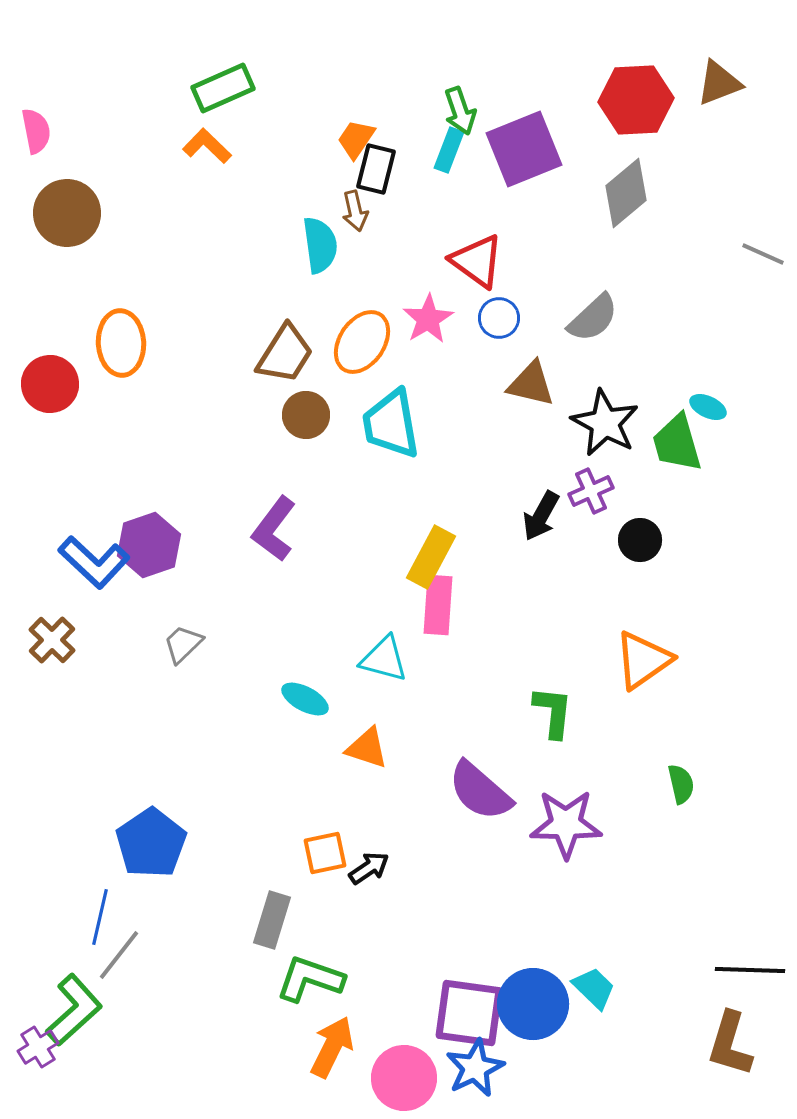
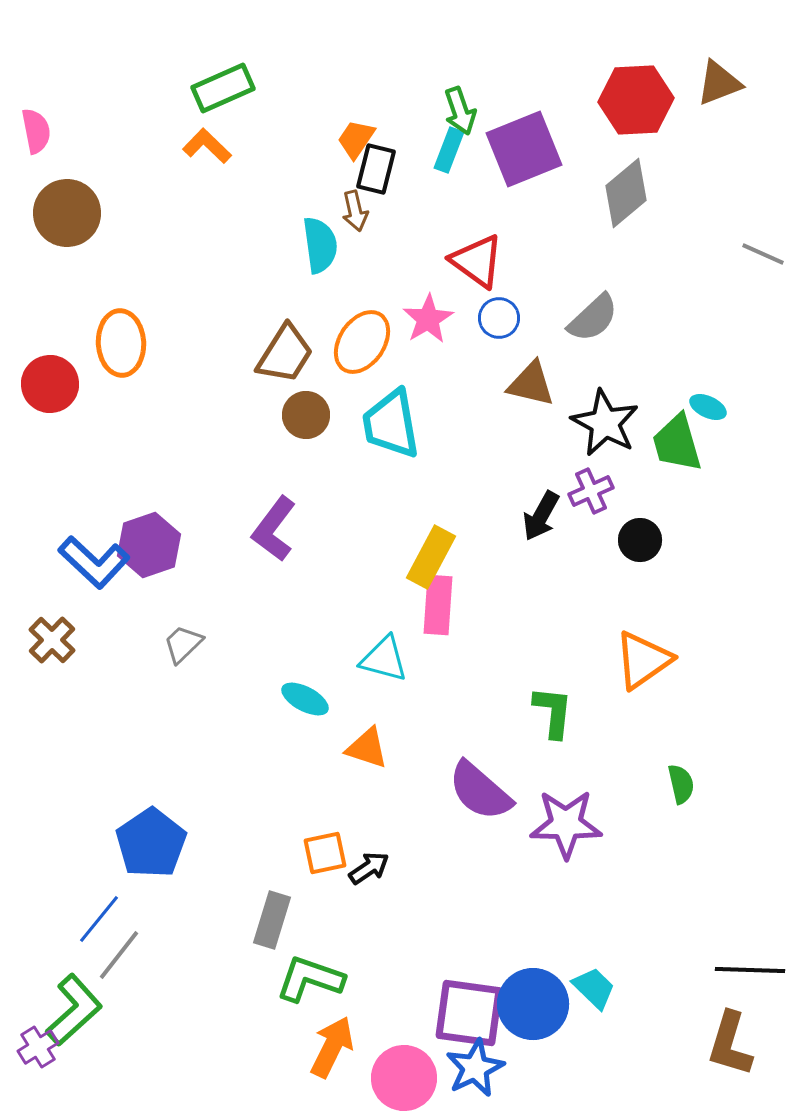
blue line at (100, 917): moved 1 px left, 2 px down; rotated 26 degrees clockwise
